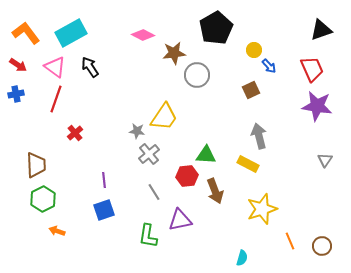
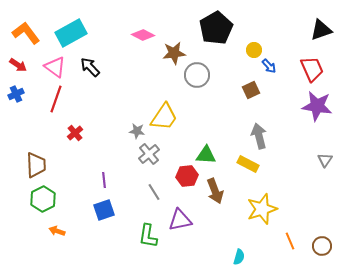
black arrow: rotated 10 degrees counterclockwise
blue cross: rotated 14 degrees counterclockwise
cyan semicircle: moved 3 px left, 1 px up
